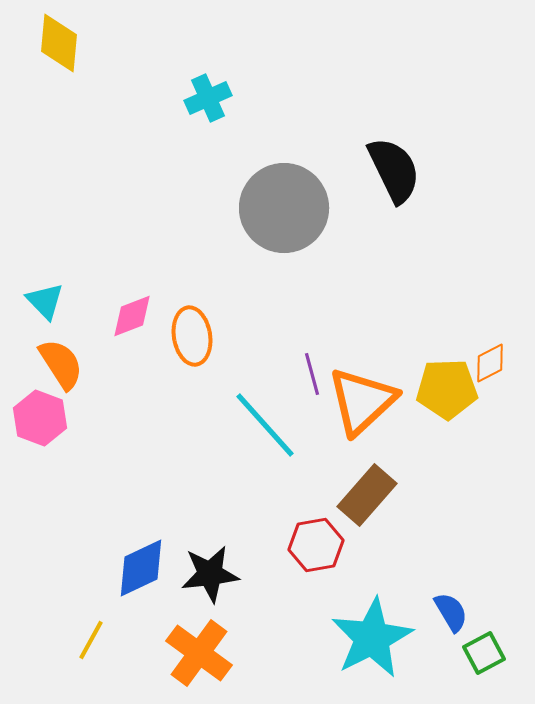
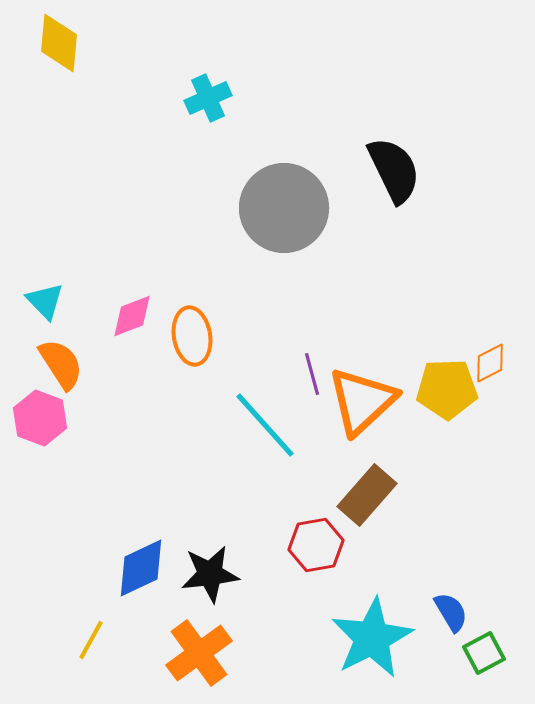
orange cross: rotated 18 degrees clockwise
